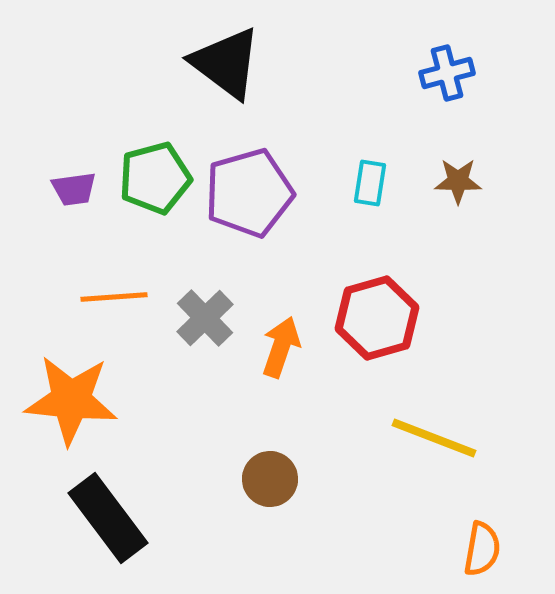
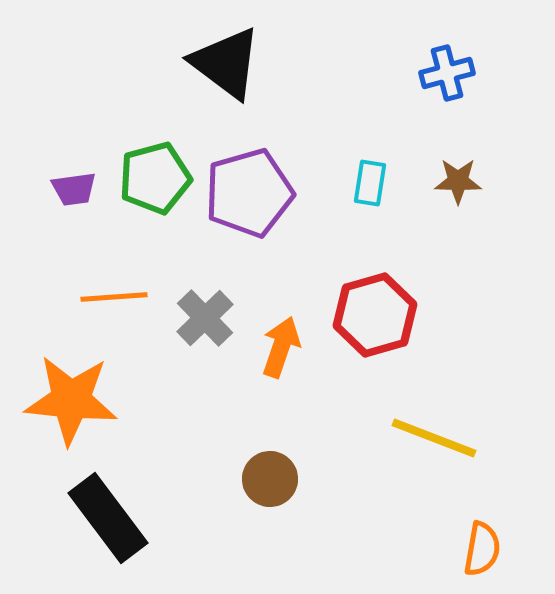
red hexagon: moved 2 px left, 3 px up
